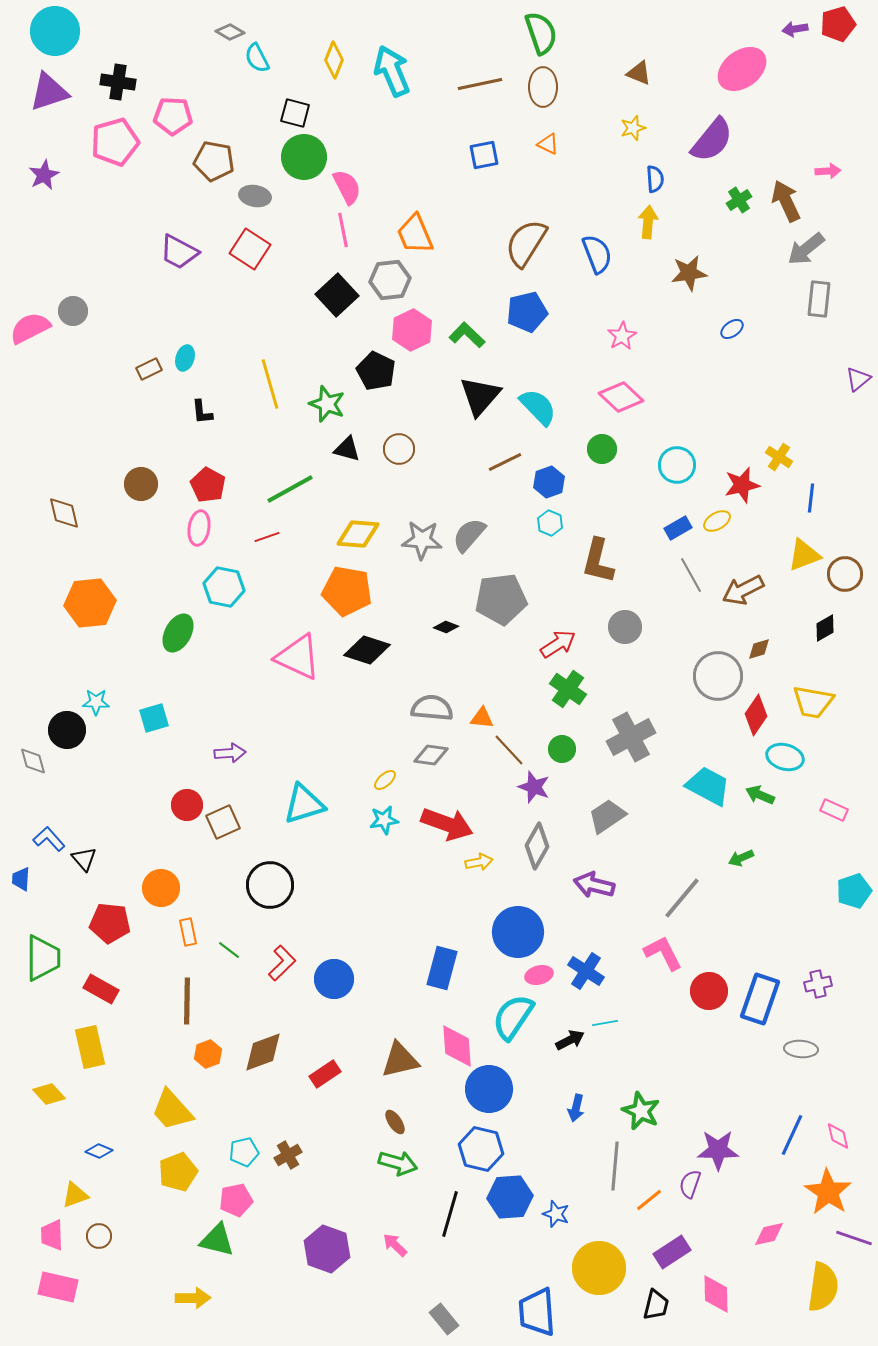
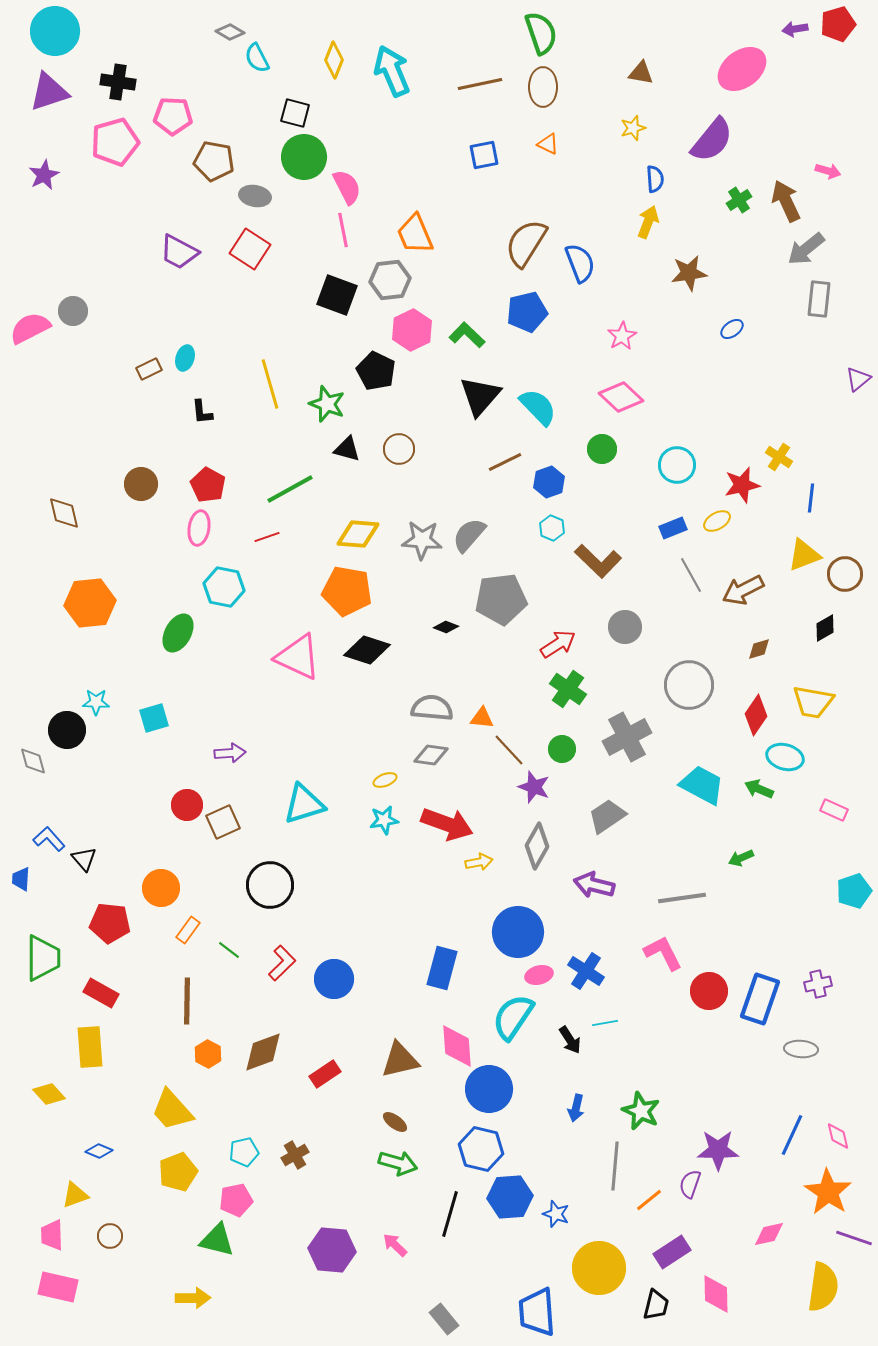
brown triangle at (639, 73): moved 2 px right; rotated 12 degrees counterclockwise
pink arrow at (828, 171): rotated 20 degrees clockwise
yellow arrow at (648, 222): rotated 16 degrees clockwise
blue semicircle at (597, 254): moved 17 px left, 9 px down
black square at (337, 295): rotated 27 degrees counterclockwise
cyan hexagon at (550, 523): moved 2 px right, 5 px down
blue rectangle at (678, 528): moved 5 px left; rotated 8 degrees clockwise
brown L-shape at (598, 561): rotated 60 degrees counterclockwise
gray circle at (718, 676): moved 29 px left, 9 px down
gray cross at (631, 737): moved 4 px left
yellow ellipse at (385, 780): rotated 20 degrees clockwise
cyan trapezoid at (708, 786): moved 6 px left, 1 px up
green arrow at (760, 795): moved 1 px left, 6 px up
gray line at (682, 898): rotated 42 degrees clockwise
orange rectangle at (188, 932): moved 2 px up; rotated 48 degrees clockwise
red rectangle at (101, 989): moved 4 px down
black arrow at (570, 1040): rotated 84 degrees clockwise
yellow rectangle at (90, 1047): rotated 9 degrees clockwise
orange hexagon at (208, 1054): rotated 12 degrees counterclockwise
brown ellipse at (395, 1122): rotated 20 degrees counterclockwise
brown cross at (288, 1155): moved 7 px right
brown circle at (99, 1236): moved 11 px right
purple hexagon at (327, 1249): moved 5 px right, 1 px down; rotated 15 degrees counterclockwise
